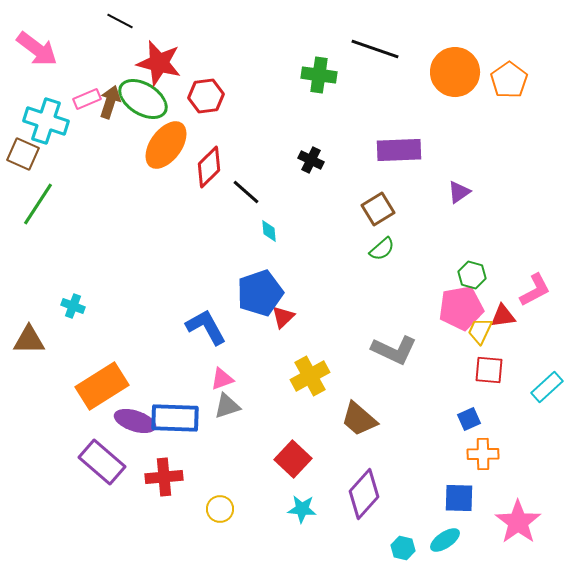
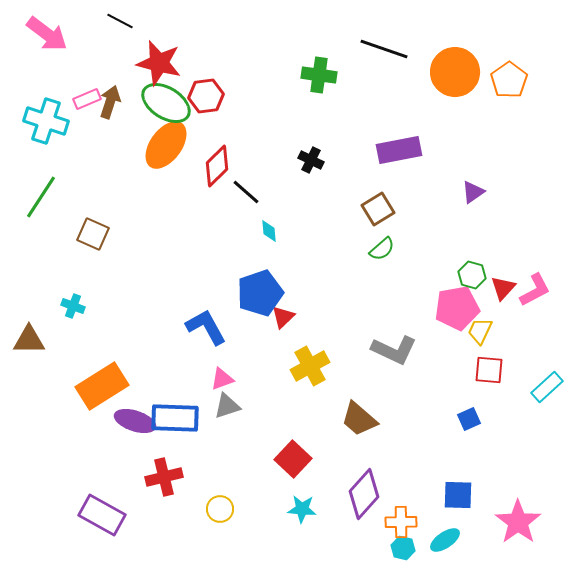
pink arrow at (37, 49): moved 10 px right, 15 px up
black line at (375, 49): moved 9 px right
green ellipse at (143, 99): moved 23 px right, 4 px down
purple rectangle at (399, 150): rotated 9 degrees counterclockwise
brown square at (23, 154): moved 70 px right, 80 px down
red diamond at (209, 167): moved 8 px right, 1 px up
purple triangle at (459, 192): moved 14 px right
green line at (38, 204): moved 3 px right, 7 px up
pink pentagon at (461, 308): moved 4 px left
red triangle at (503, 316): moved 28 px up; rotated 40 degrees counterclockwise
yellow cross at (310, 376): moved 10 px up
orange cross at (483, 454): moved 82 px left, 68 px down
purple rectangle at (102, 462): moved 53 px down; rotated 12 degrees counterclockwise
red cross at (164, 477): rotated 9 degrees counterclockwise
blue square at (459, 498): moved 1 px left, 3 px up
